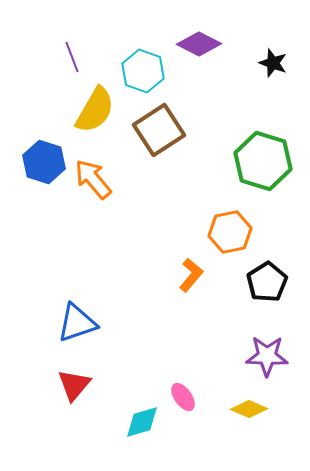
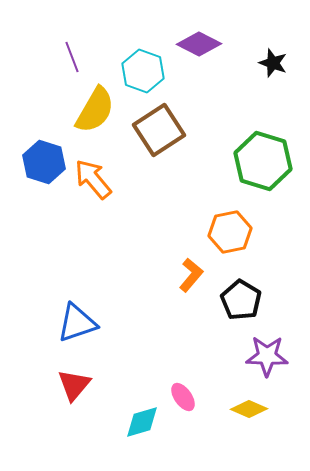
black pentagon: moved 26 px left, 18 px down; rotated 9 degrees counterclockwise
